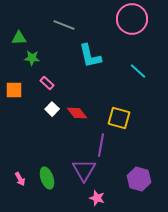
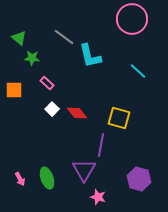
gray line: moved 12 px down; rotated 15 degrees clockwise
green triangle: rotated 42 degrees clockwise
pink star: moved 1 px right, 1 px up
